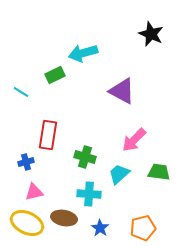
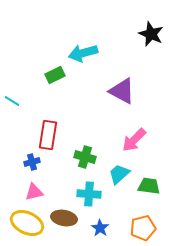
cyan line: moved 9 px left, 9 px down
blue cross: moved 6 px right
green trapezoid: moved 10 px left, 14 px down
